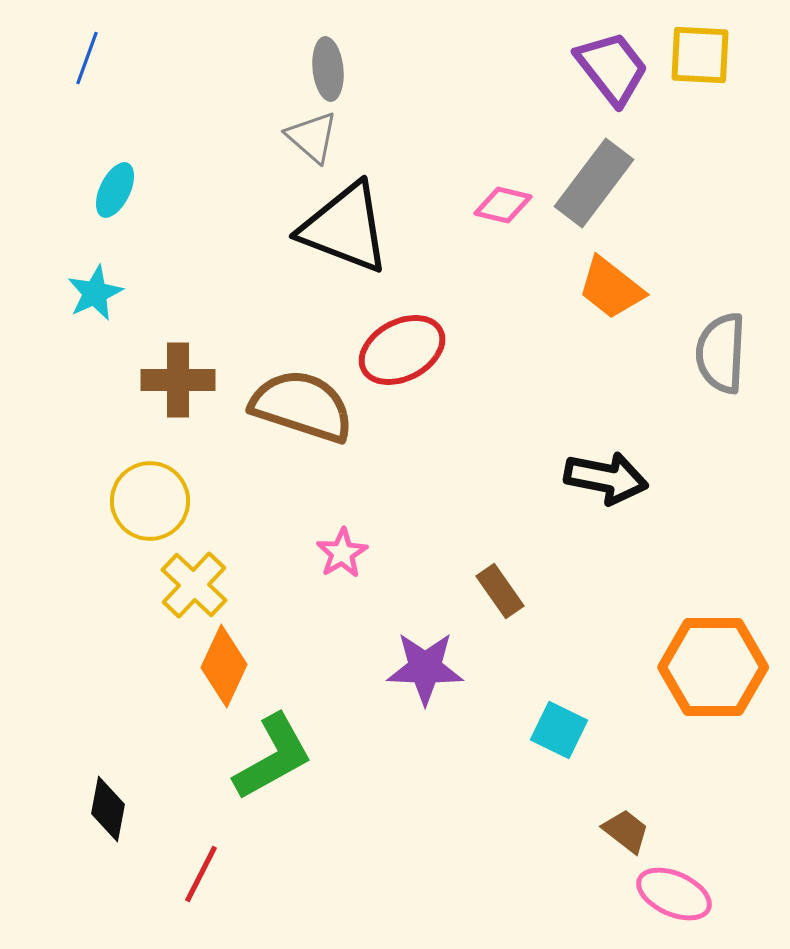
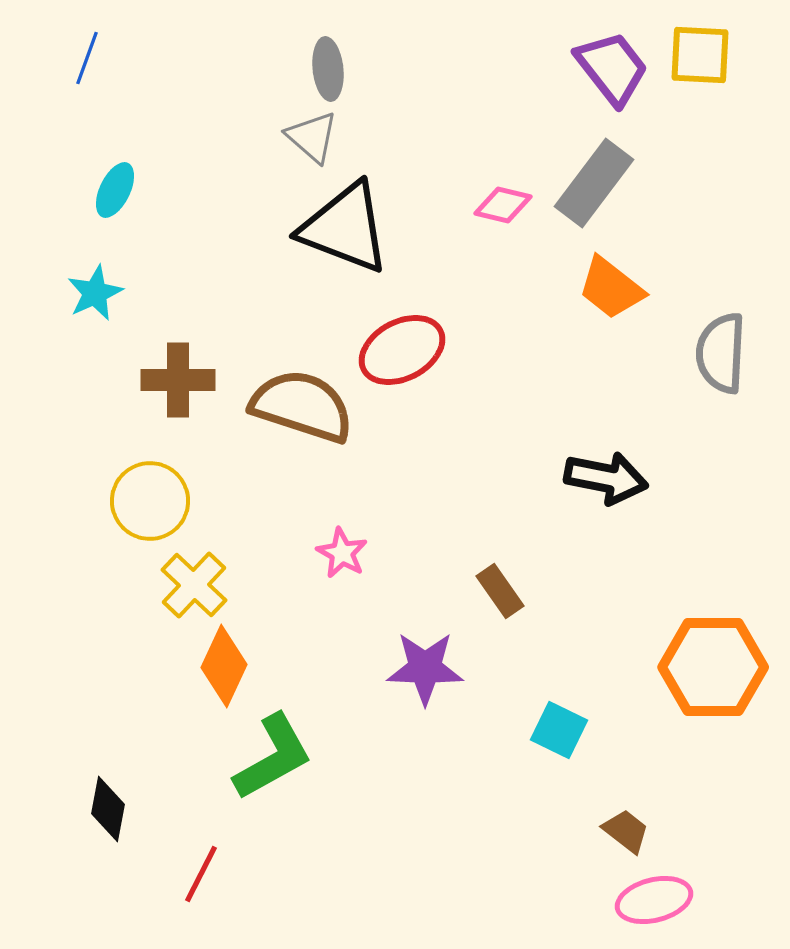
pink star: rotated 12 degrees counterclockwise
pink ellipse: moved 20 px left, 6 px down; rotated 38 degrees counterclockwise
